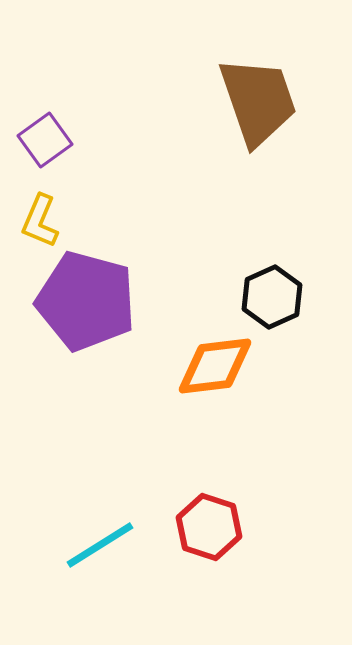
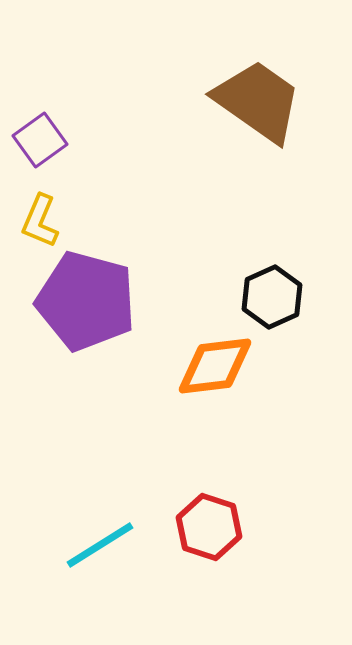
brown trapezoid: rotated 36 degrees counterclockwise
purple square: moved 5 px left
